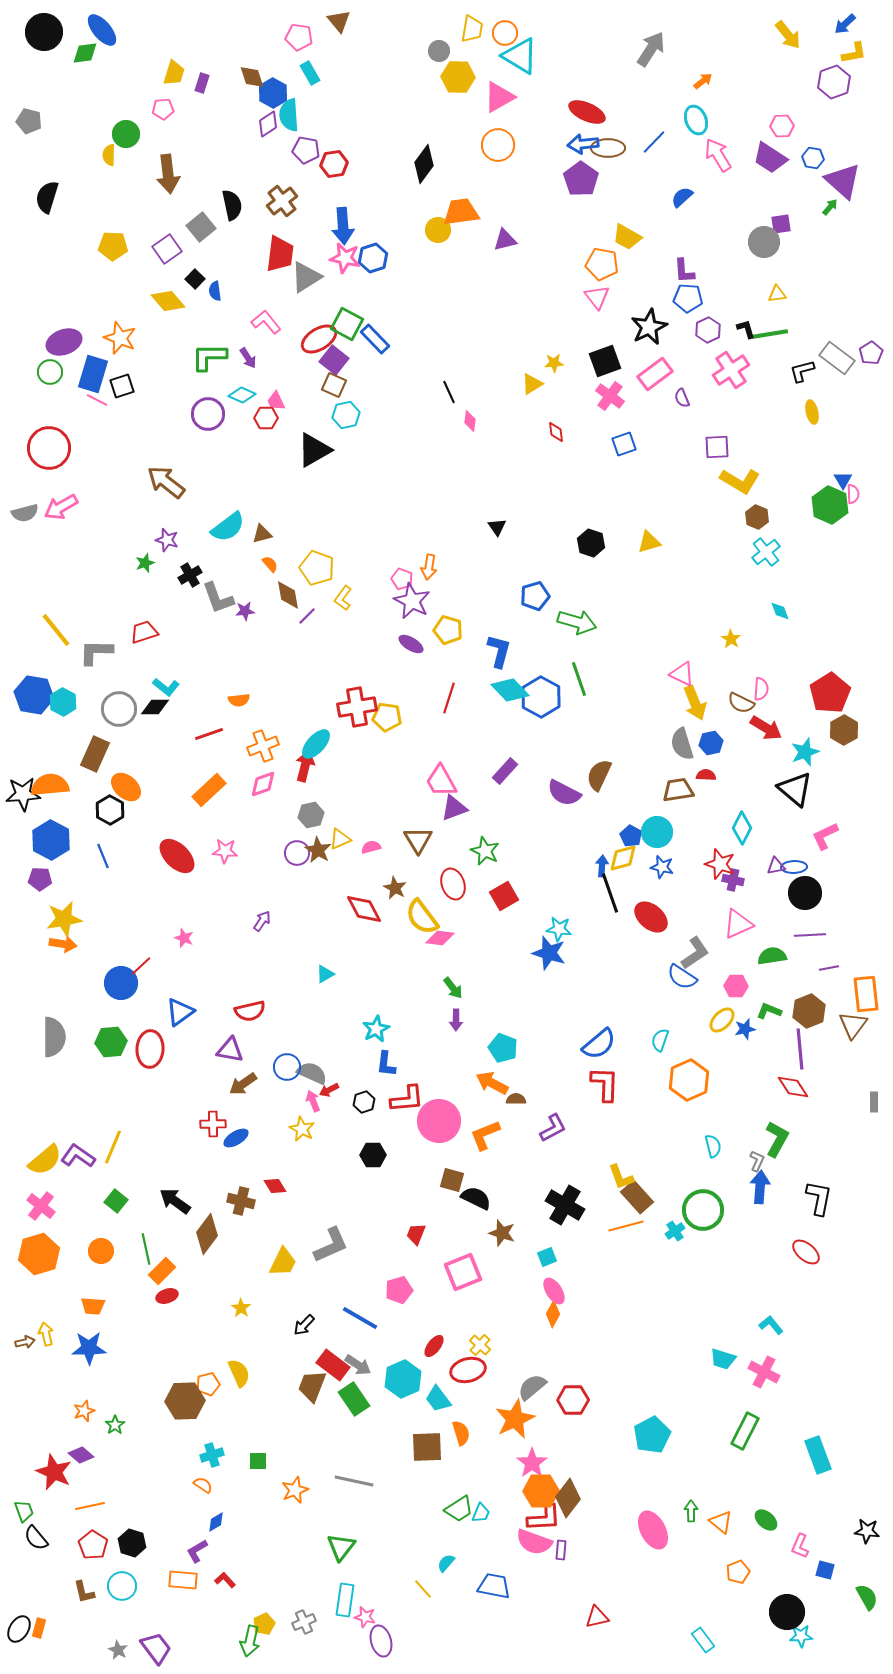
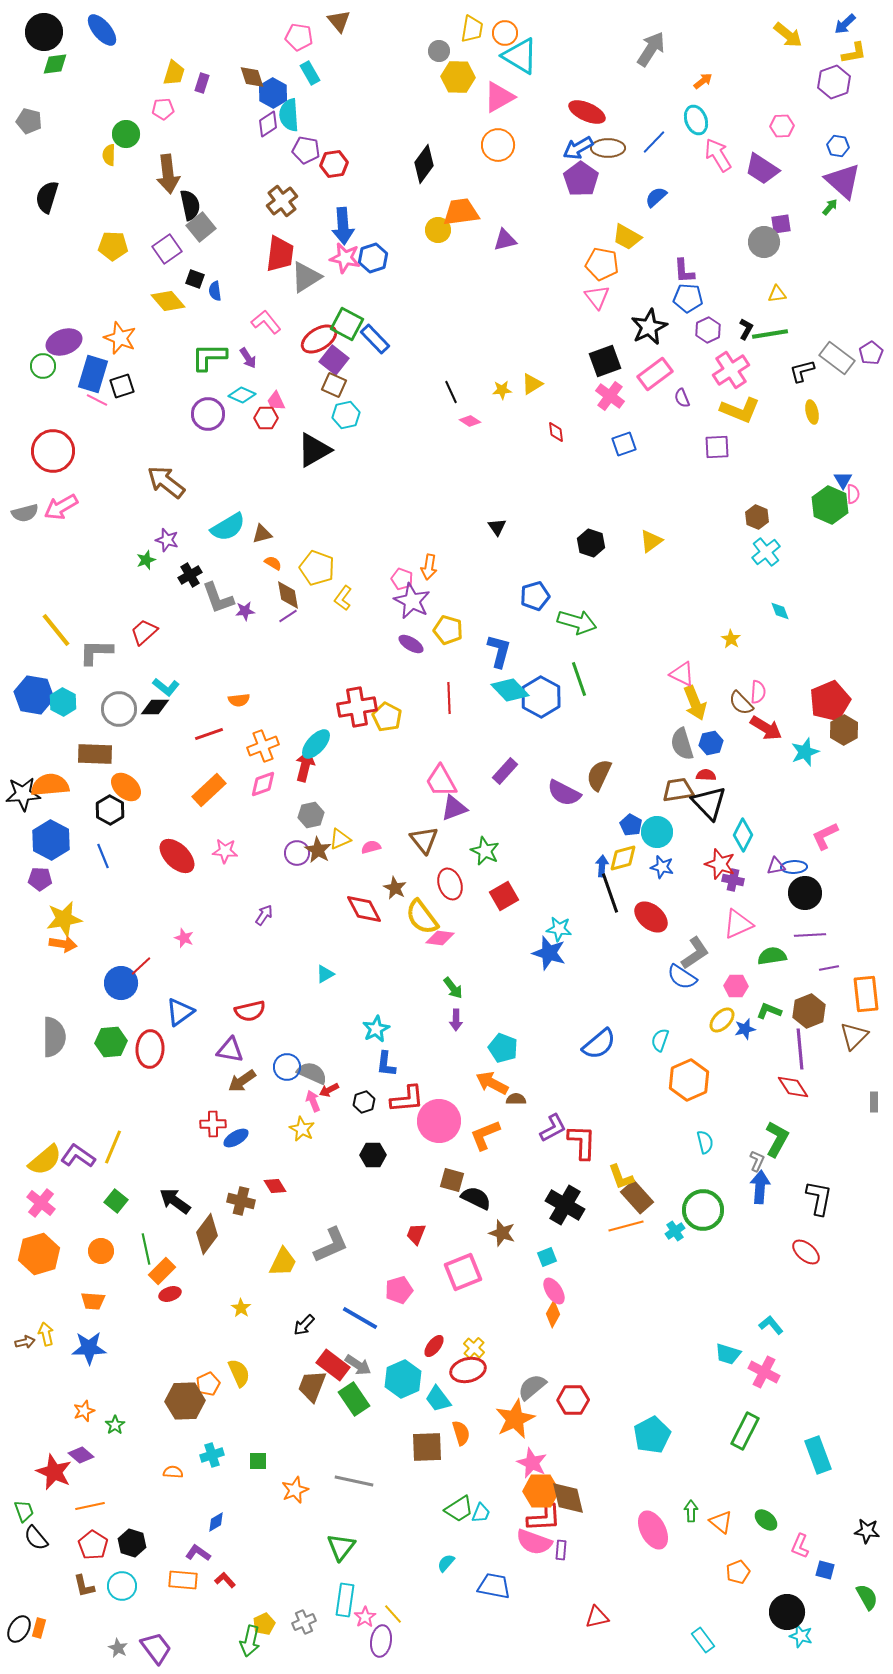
yellow arrow at (788, 35): rotated 12 degrees counterclockwise
green diamond at (85, 53): moved 30 px left, 11 px down
blue arrow at (583, 144): moved 5 px left, 4 px down; rotated 24 degrees counterclockwise
purple trapezoid at (770, 158): moved 8 px left, 11 px down
blue hexagon at (813, 158): moved 25 px right, 12 px up
blue semicircle at (682, 197): moved 26 px left
black semicircle at (232, 205): moved 42 px left
black square at (195, 279): rotated 24 degrees counterclockwise
black L-shape at (746, 329): rotated 45 degrees clockwise
yellow star at (554, 363): moved 52 px left, 27 px down
green circle at (50, 372): moved 7 px left, 6 px up
black line at (449, 392): moved 2 px right
pink diamond at (470, 421): rotated 65 degrees counterclockwise
red circle at (49, 448): moved 4 px right, 3 px down
yellow L-shape at (740, 481): moved 71 px up; rotated 9 degrees counterclockwise
cyan semicircle at (228, 527): rotated 6 degrees clockwise
yellow triangle at (649, 542): moved 2 px right, 1 px up; rotated 20 degrees counterclockwise
green star at (145, 563): moved 1 px right, 3 px up
orange semicircle at (270, 564): moved 3 px right, 1 px up; rotated 18 degrees counterclockwise
purple line at (307, 616): moved 19 px left; rotated 12 degrees clockwise
red trapezoid at (144, 632): rotated 24 degrees counterclockwise
pink semicircle at (761, 689): moved 3 px left, 3 px down
red pentagon at (830, 693): moved 8 px down; rotated 9 degrees clockwise
red line at (449, 698): rotated 20 degrees counterclockwise
brown semicircle at (741, 703): rotated 20 degrees clockwise
yellow pentagon at (387, 717): rotated 20 degrees clockwise
brown rectangle at (95, 754): rotated 68 degrees clockwise
black triangle at (795, 789): moved 86 px left, 14 px down; rotated 6 degrees clockwise
cyan diamond at (742, 828): moved 1 px right, 7 px down
blue pentagon at (631, 836): moved 11 px up
brown triangle at (418, 840): moved 6 px right; rotated 8 degrees counterclockwise
red ellipse at (453, 884): moved 3 px left
purple arrow at (262, 921): moved 2 px right, 6 px up
brown triangle at (853, 1025): moved 1 px right, 11 px down; rotated 8 degrees clockwise
brown arrow at (243, 1084): moved 1 px left, 3 px up
red L-shape at (605, 1084): moved 23 px left, 58 px down
cyan semicircle at (713, 1146): moved 8 px left, 4 px up
pink cross at (41, 1206): moved 3 px up
red ellipse at (167, 1296): moved 3 px right, 2 px up
orange trapezoid at (93, 1306): moved 5 px up
yellow cross at (480, 1345): moved 6 px left, 3 px down
cyan trapezoid at (723, 1359): moved 5 px right, 5 px up
orange pentagon at (208, 1384): rotated 10 degrees counterclockwise
pink star at (532, 1463): rotated 12 degrees counterclockwise
orange semicircle at (203, 1485): moved 30 px left, 13 px up; rotated 30 degrees counterclockwise
brown diamond at (568, 1498): rotated 51 degrees counterclockwise
purple L-shape at (197, 1551): moved 1 px right, 2 px down; rotated 65 degrees clockwise
yellow line at (423, 1589): moved 30 px left, 25 px down
brown L-shape at (84, 1592): moved 6 px up
pink star at (365, 1617): rotated 25 degrees clockwise
cyan star at (801, 1636): rotated 20 degrees clockwise
purple ellipse at (381, 1641): rotated 24 degrees clockwise
gray star at (118, 1650): moved 2 px up
